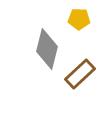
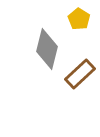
yellow pentagon: rotated 30 degrees clockwise
